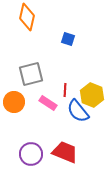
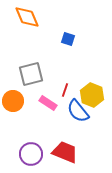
orange diamond: rotated 36 degrees counterclockwise
red line: rotated 16 degrees clockwise
orange circle: moved 1 px left, 1 px up
